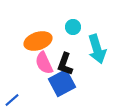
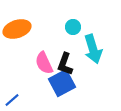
orange ellipse: moved 21 px left, 12 px up
cyan arrow: moved 4 px left
